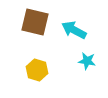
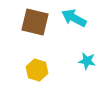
cyan arrow: moved 12 px up
